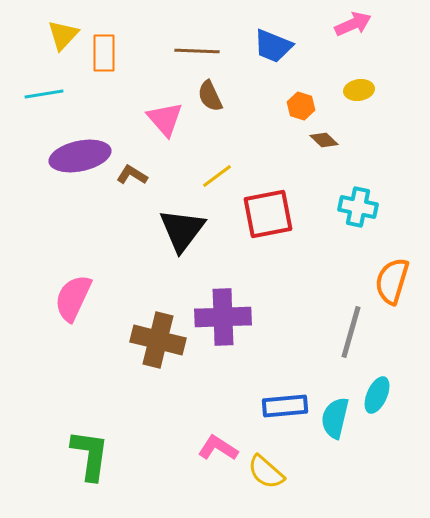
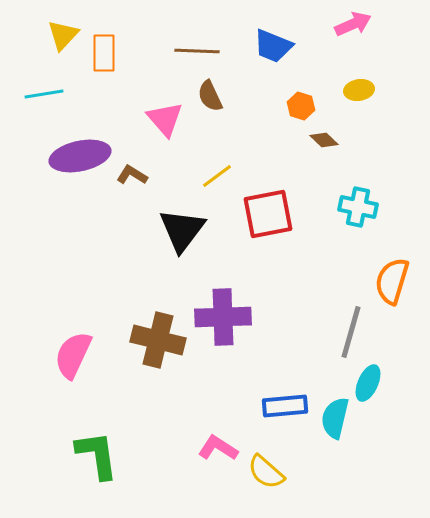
pink semicircle: moved 57 px down
cyan ellipse: moved 9 px left, 12 px up
green L-shape: moved 7 px right; rotated 16 degrees counterclockwise
